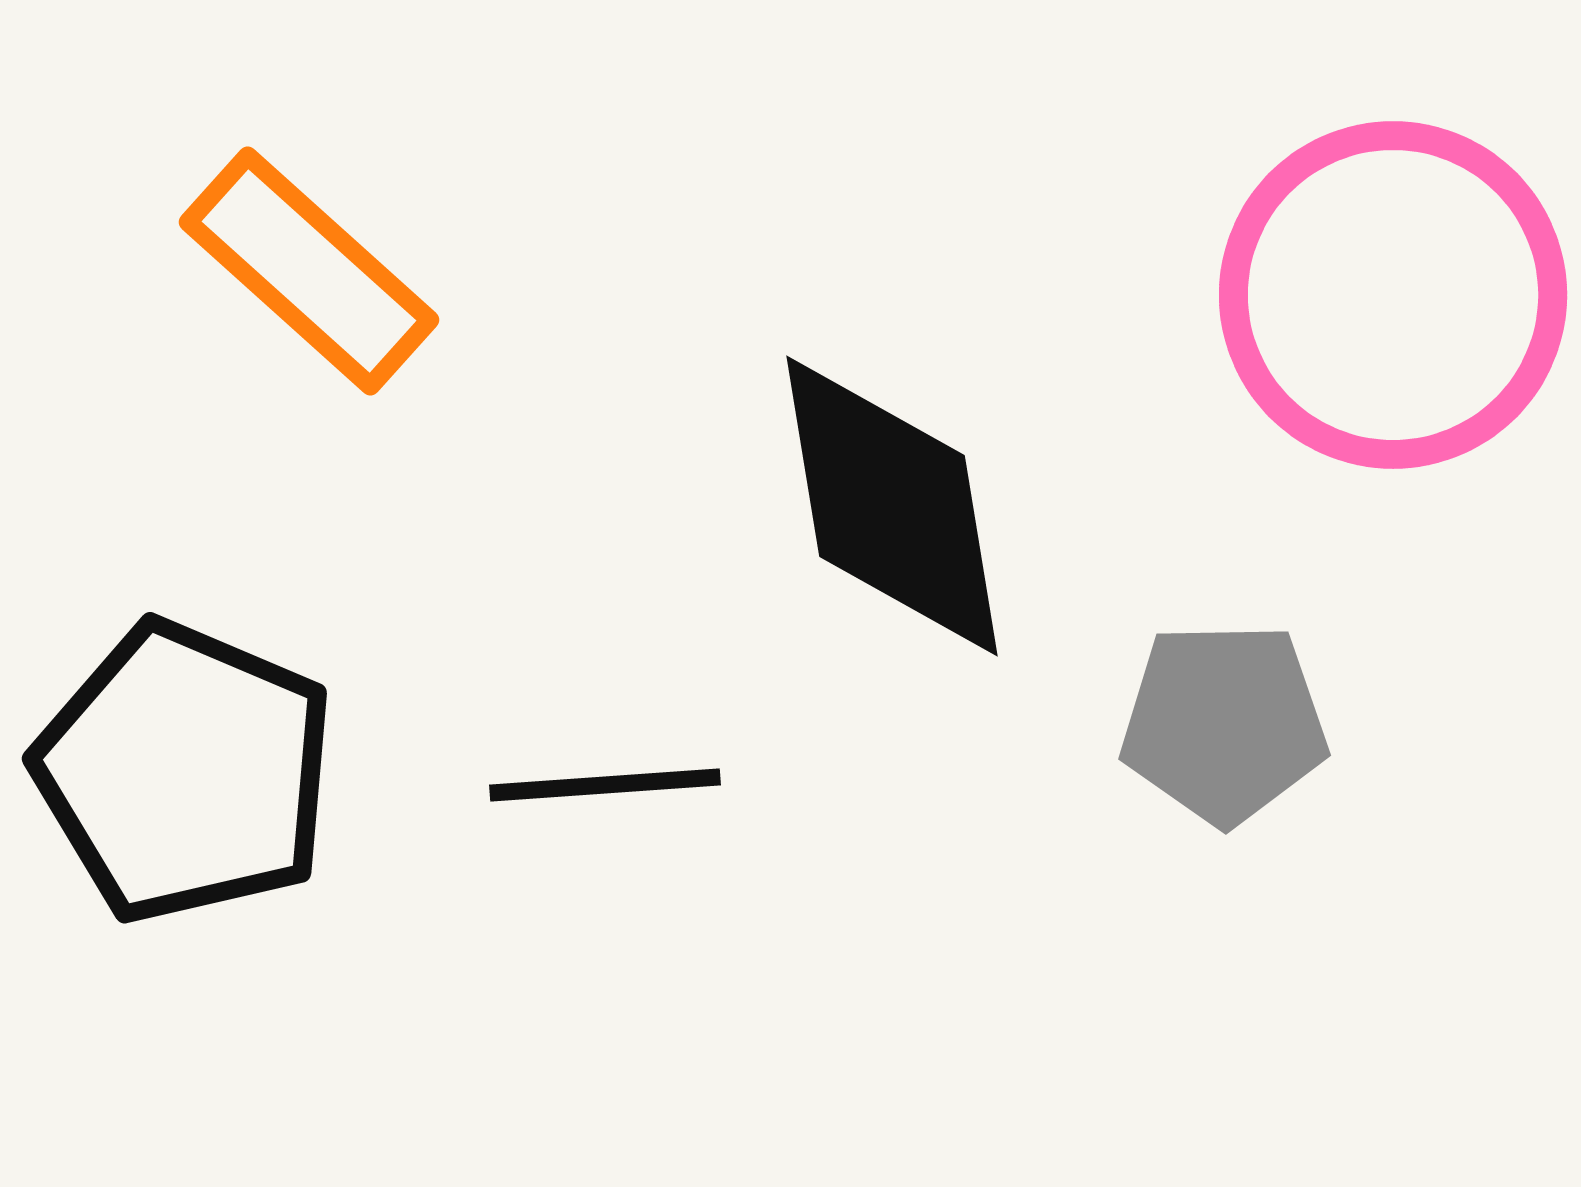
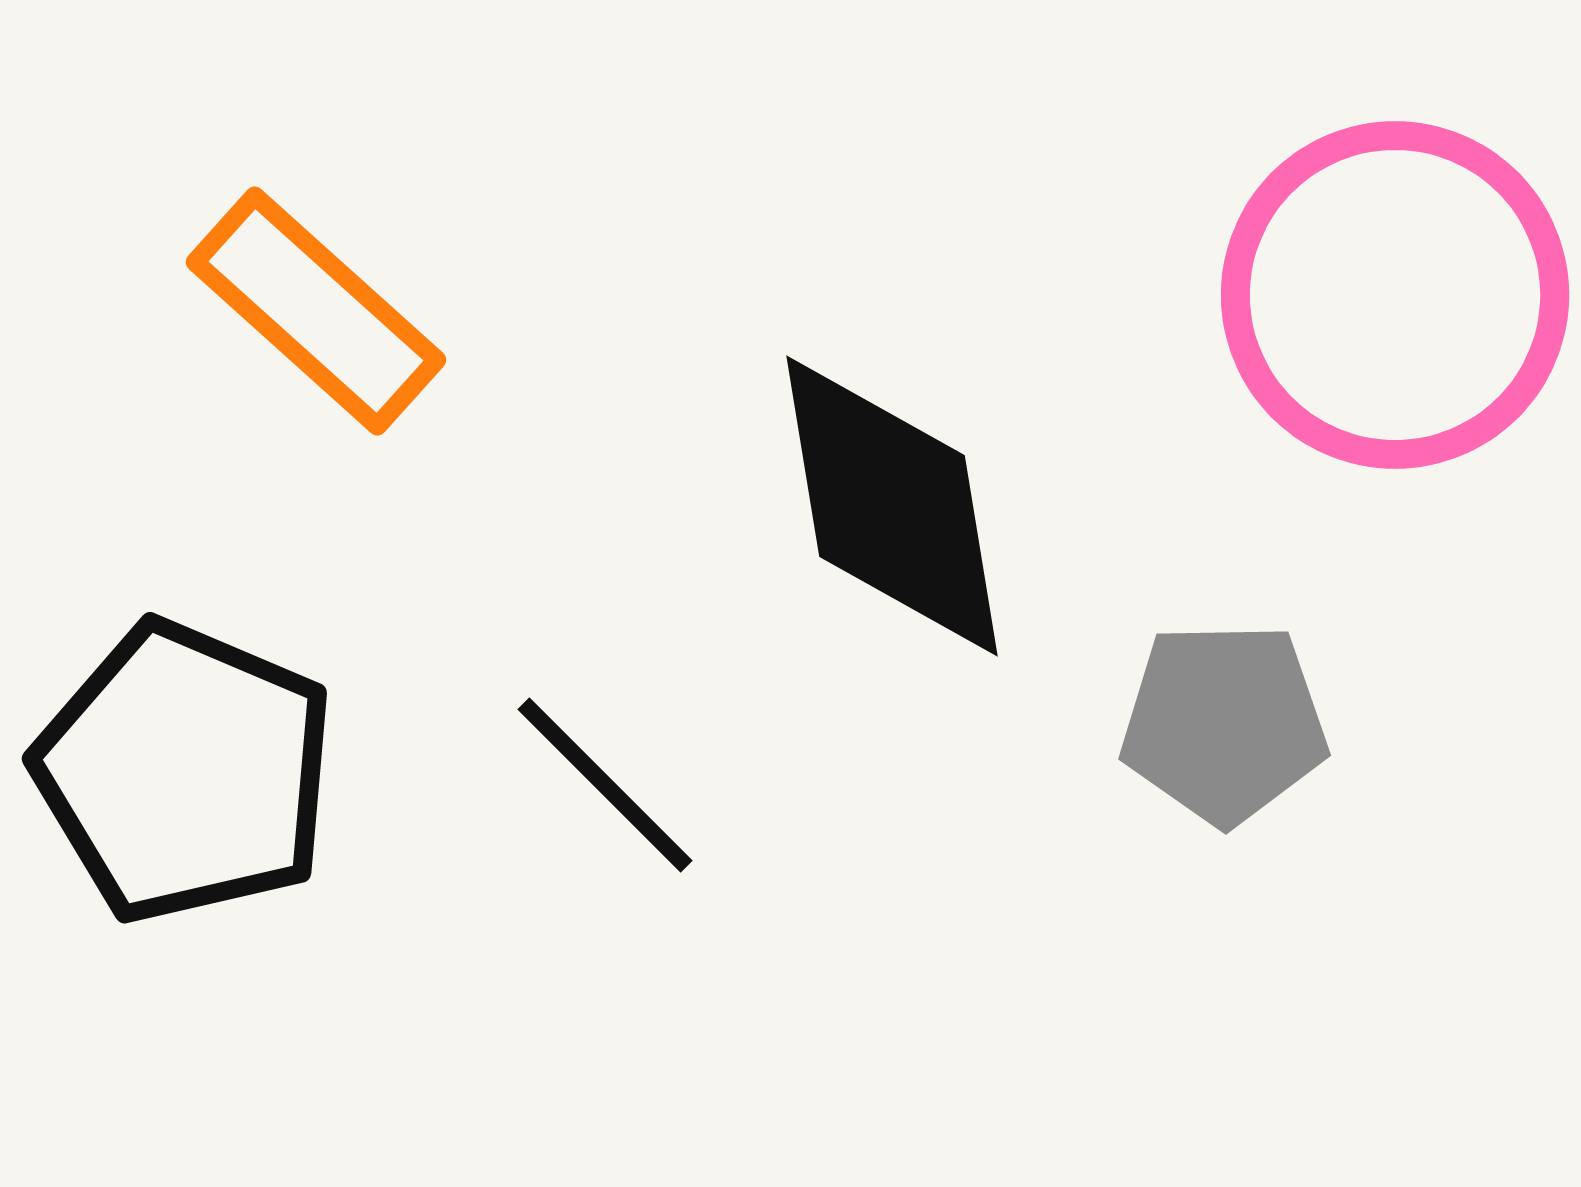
orange rectangle: moved 7 px right, 40 px down
pink circle: moved 2 px right
black line: rotated 49 degrees clockwise
